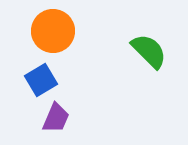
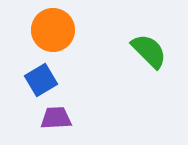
orange circle: moved 1 px up
purple trapezoid: rotated 116 degrees counterclockwise
